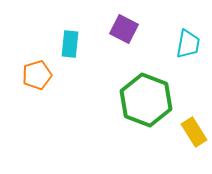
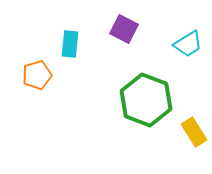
cyan trapezoid: rotated 48 degrees clockwise
